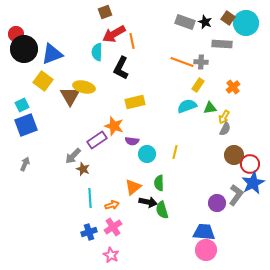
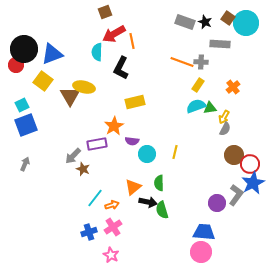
red circle at (16, 34): moved 31 px down
gray rectangle at (222, 44): moved 2 px left
cyan semicircle at (187, 106): moved 9 px right
orange star at (114, 126): rotated 24 degrees clockwise
purple rectangle at (97, 140): moved 4 px down; rotated 24 degrees clockwise
cyan line at (90, 198): moved 5 px right; rotated 42 degrees clockwise
pink circle at (206, 250): moved 5 px left, 2 px down
